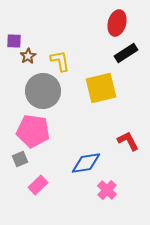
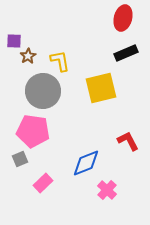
red ellipse: moved 6 px right, 5 px up
black rectangle: rotated 10 degrees clockwise
blue diamond: rotated 12 degrees counterclockwise
pink rectangle: moved 5 px right, 2 px up
